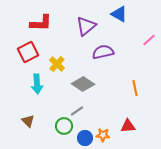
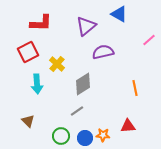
gray diamond: rotated 65 degrees counterclockwise
green circle: moved 3 px left, 10 px down
